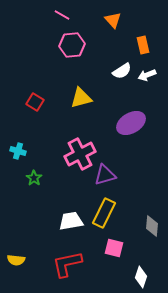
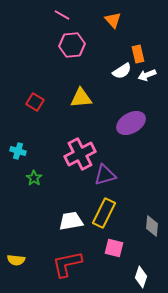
orange rectangle: moved 5 px left, 9 px down
yellow triangle: rotated 10 degrees clockwise
